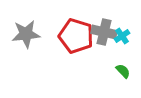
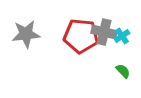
red pentagon: moved 5 px right; rotated 12 degrees counterclockwise
